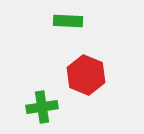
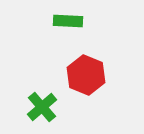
green cross: rotated 32 degrees counterclockwise
